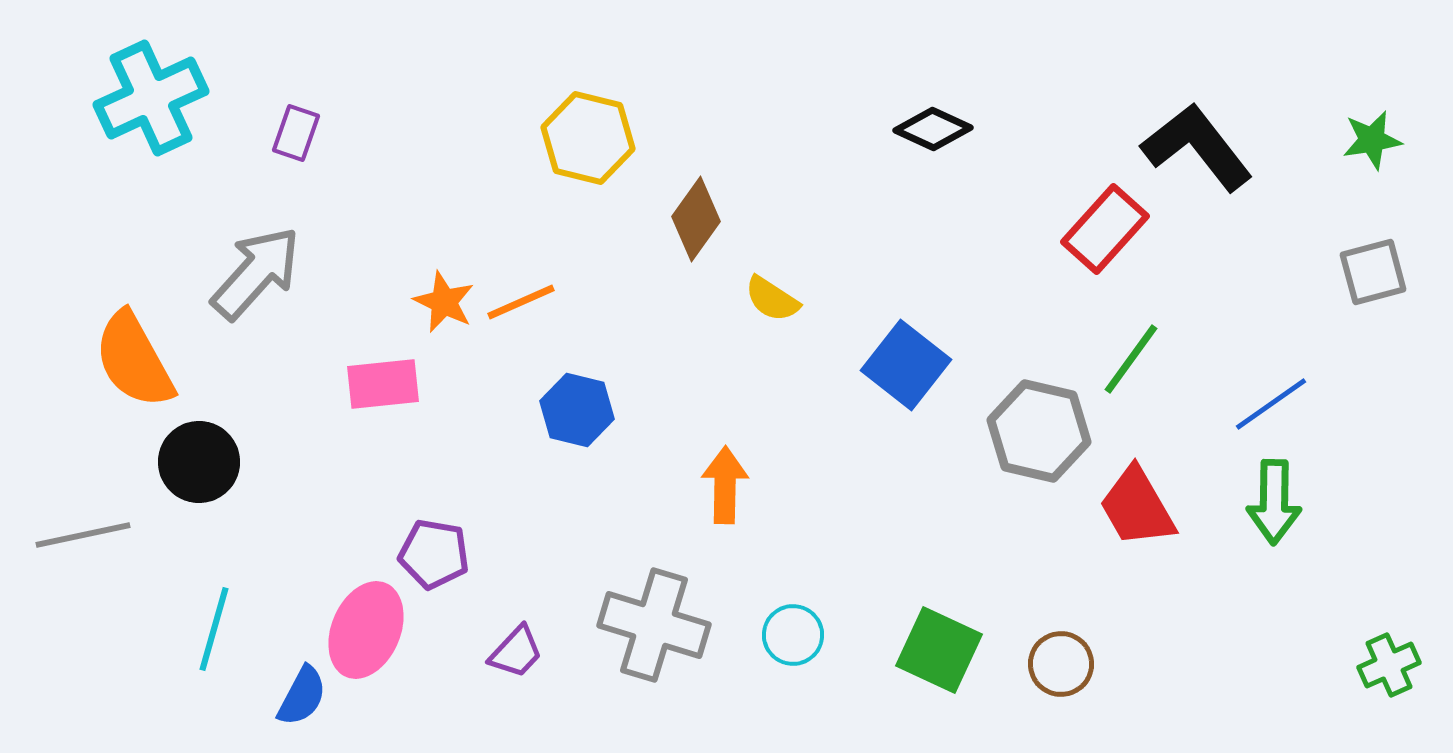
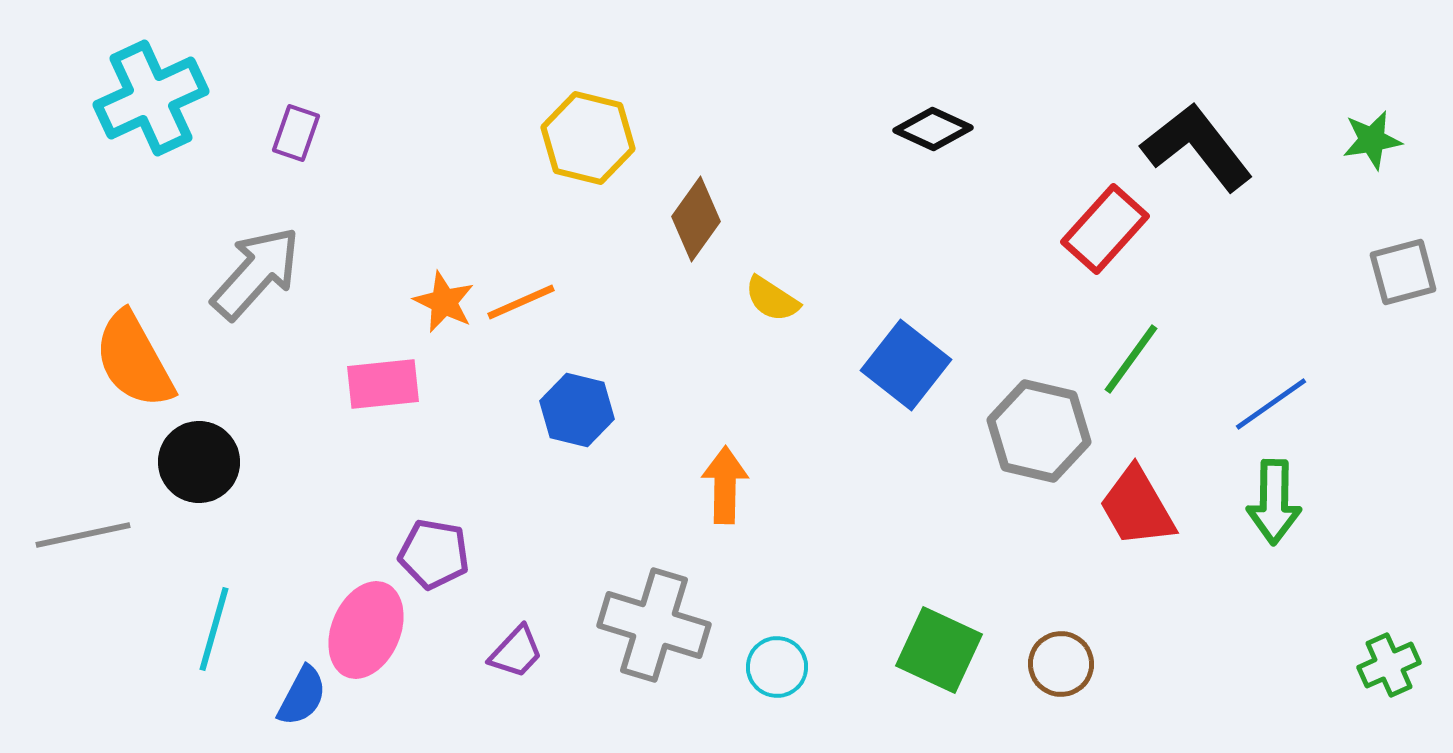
gray square: moved 30 px right
cyan circle: moved 16 px left, 32 px down
